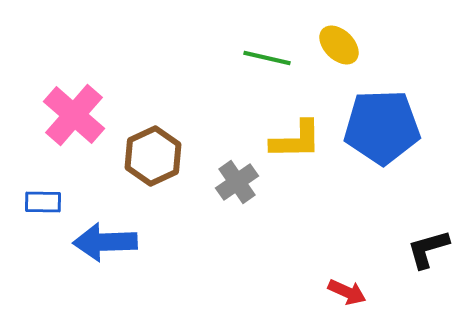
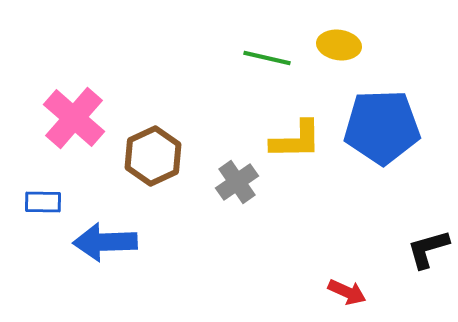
yellow ellipse: rotated 36 degrees counterclockwise
pink cross: moved 3 px down
